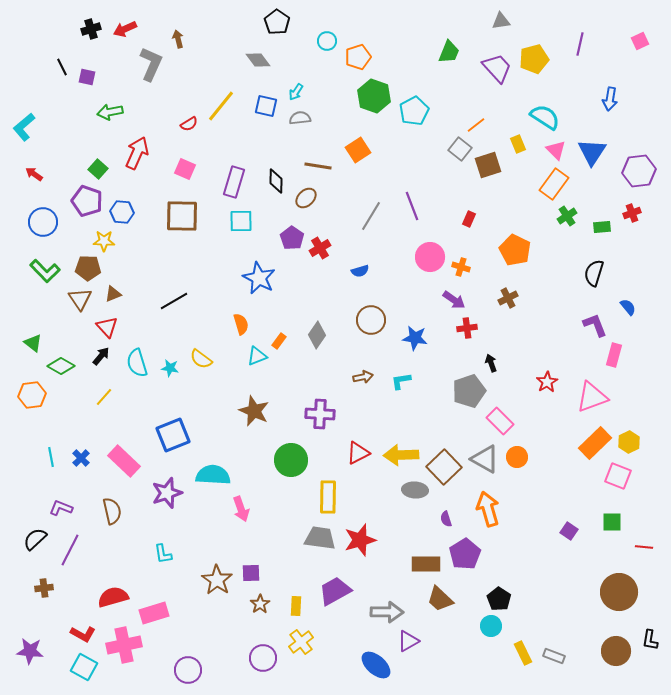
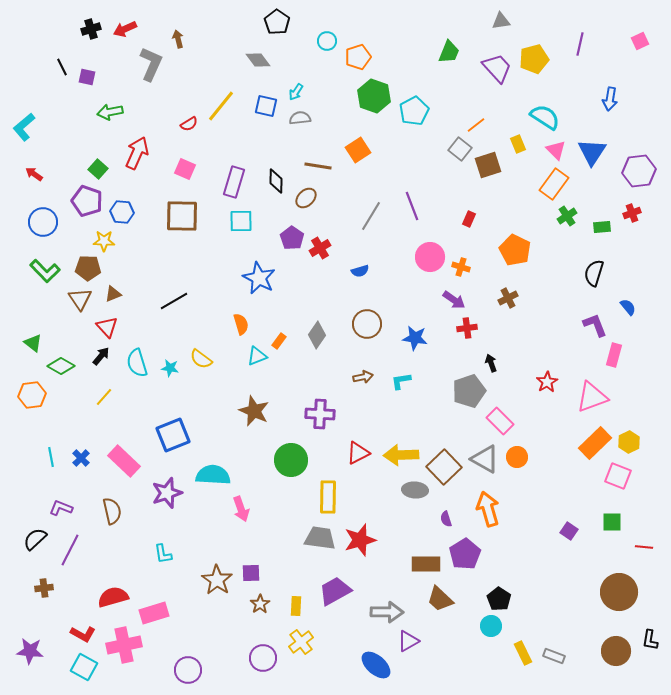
brown circle at (371, 320): moved 4 px left, 4 px down
